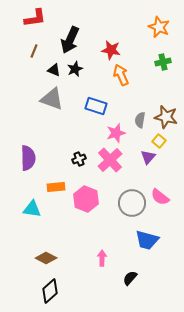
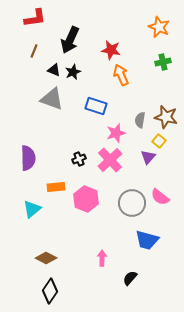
black star: moved 2 px left, 3 px down
cyan triangle: rotated 48 degrees counterclockwise
black diamond: rotated 15 degrees counterclockwise
